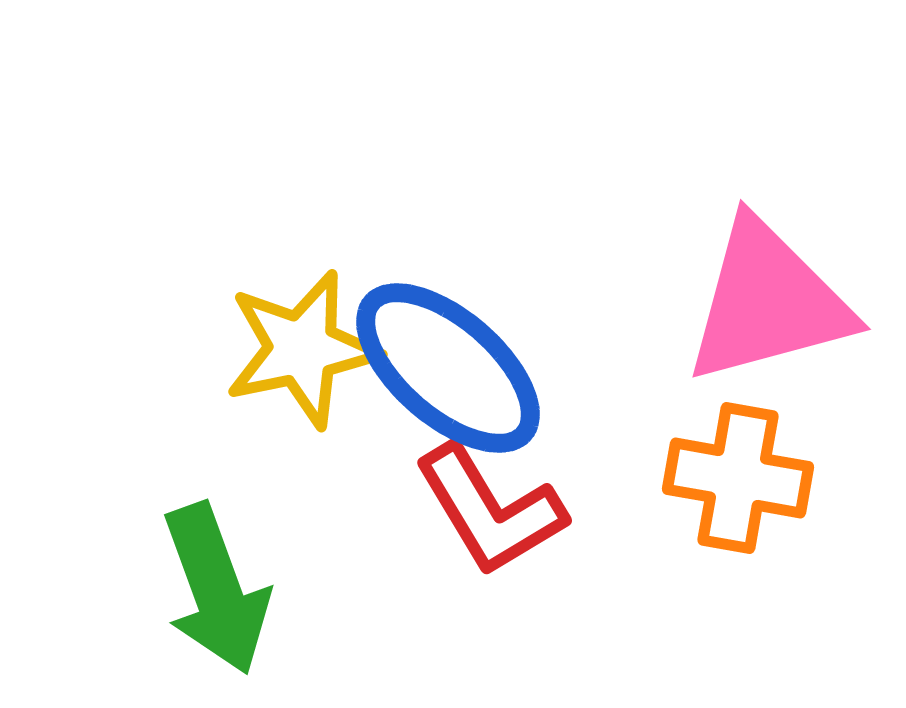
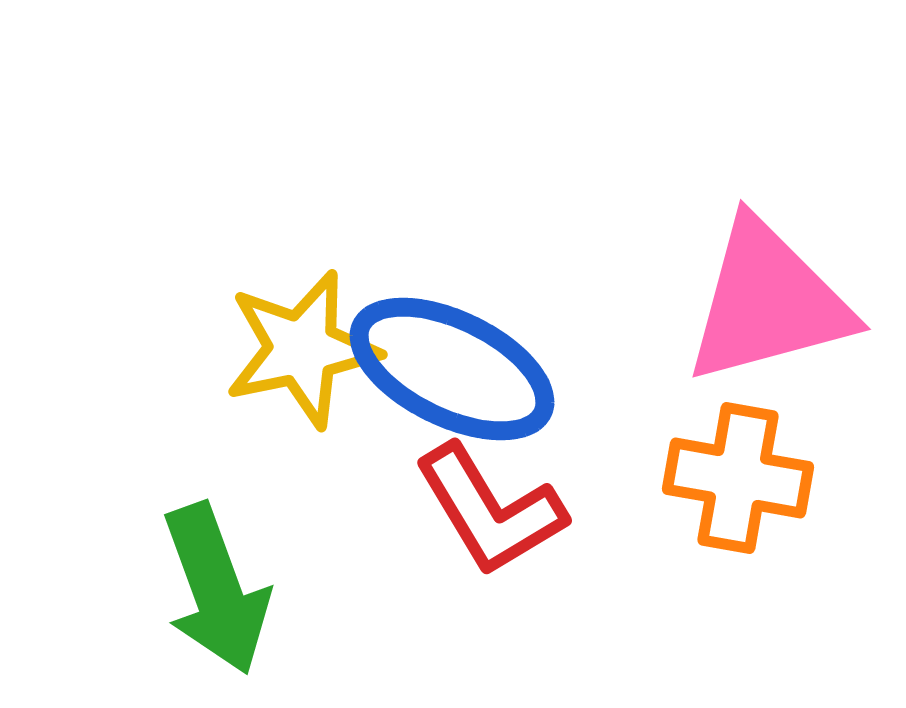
blue ellipse: moved 4 px right, 1 px down; rotated 15 degrees counterclockwise
